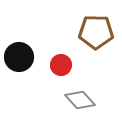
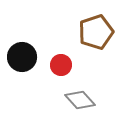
brown pentagon: rotated 20 degrees counterclockwise
black circle: moved 3 px right
